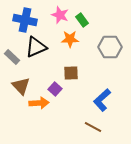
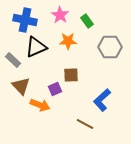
pink star: rotated 12 degrees clockwise
green rectangle: moved 5 px right, 1 px down
orange star: moved 2 px left, 2 px down
gray rectangle: moved 1 px right, 3 px down
brown square: moved 2 px down
purple square: rotated 24 degrees clockwise
orange arrow: moved 1 px right, 2 px down; rotated 24 degrees clockwise
brown line: moved 8 px left, 3 px up
